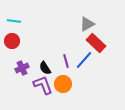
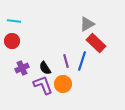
blue line: moved 2 px left, 1 px down; rotated 24 degrees counterclockwise
